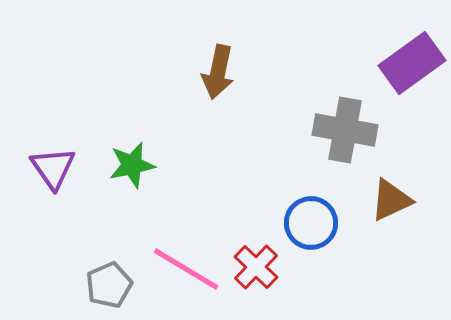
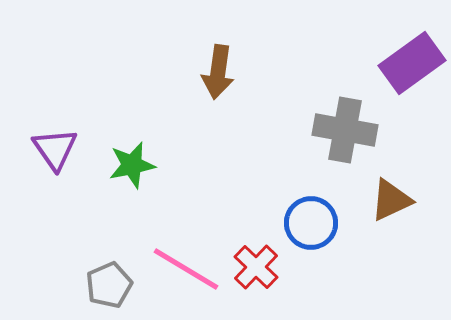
brown arrow: rotated 4 degrees counterclockwise
purple triangle: moved 2 px right, 19 px up
